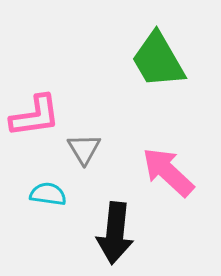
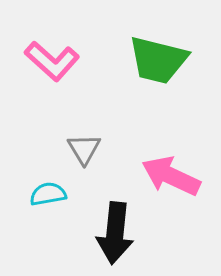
green trapezoid: rotated 46 degrees counterclockwise
pink L-shape: moved 17 px right, 55 px up; rotated 50 degrees clockwise
pink arrow: moved 3 px right, 4 px down; rotated 18 degrees counterclockwise
cyan semicircle: rotated 18 degrees counterclockwise
